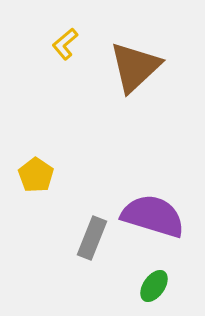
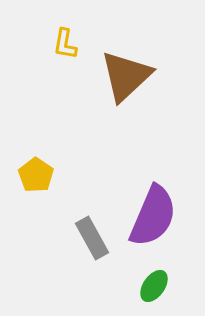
yellow L-shape: rotated 40 degrees counterclockwise
brown triangle: moved 9 px left, 9 px down
purple semicircle: rotated 96 degrees clockwise
gray rectangle: rotated 51 degrees counterclockwise
